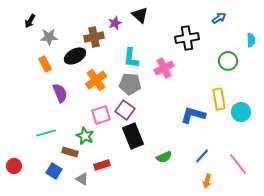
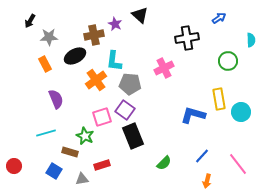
purple star: moved 1 px down; rotated 24 degrees counterclockwise
brown cross: moved 2 px up
cyan L-shape: moved 17 px left, 3 px down
purple semicircle: moved 4 px left, 6 px down
pink square: moved 1 px right, 2 px down
green semicircle: moved 6 px down; rotated 21 degrees counterclockwise
gray triangle: rotated 40 degrees counterclockwise
